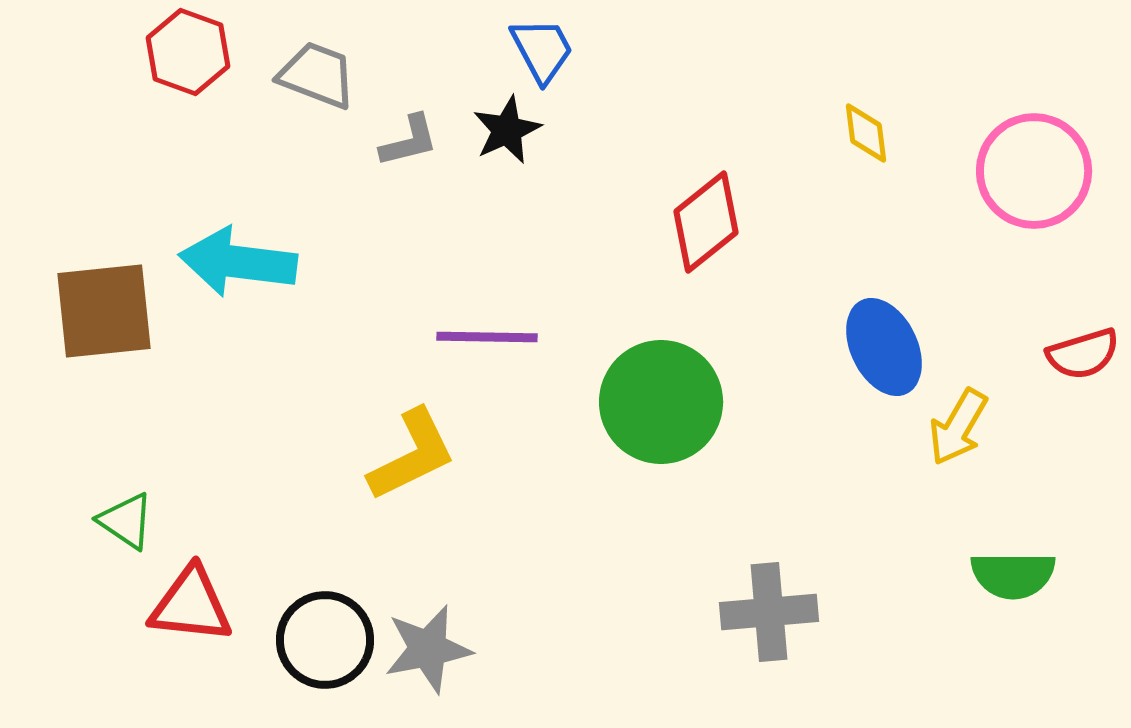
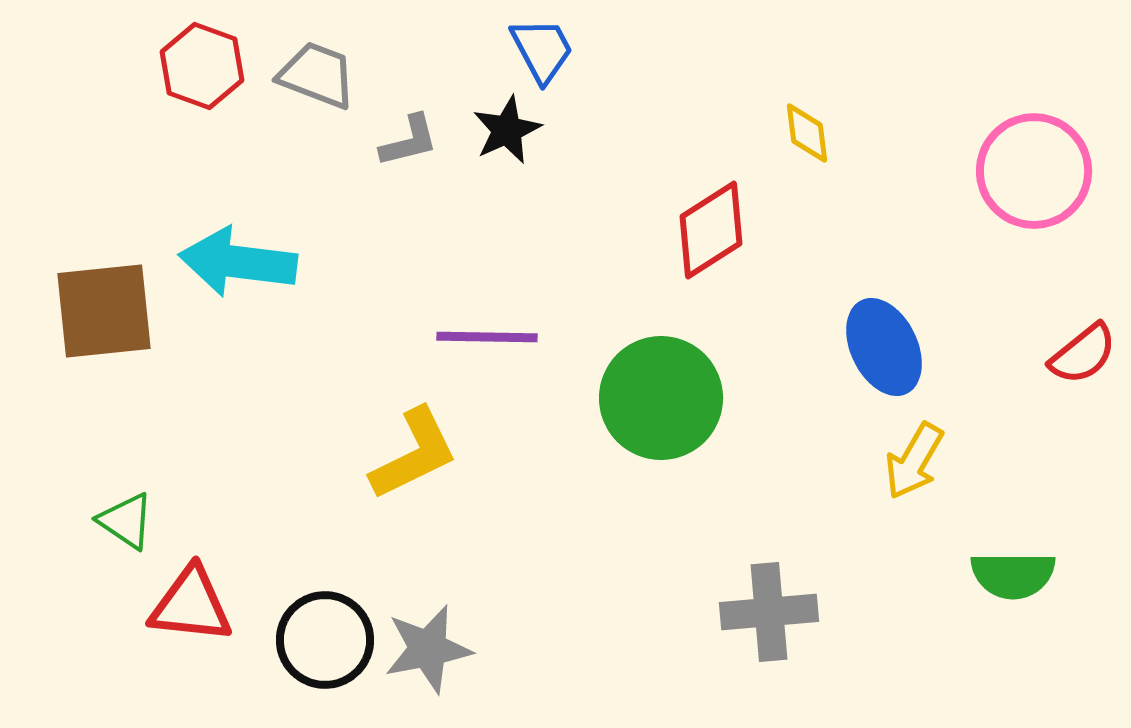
red hexagon: moved 14 px right, 14 px down
yellow diamond: moved 59 px left
red diamond: moved 5 px right, 8 px down; rotated 6 degrees clockwise
red semicircle: rotated 22 degrees counterclockwise
green circle: moved 4 px up
yellow arrow: moved 44 px left, 34 px down
yellow L-shape: moved 2 px right, 1 px up
